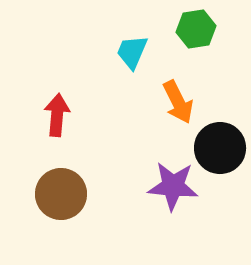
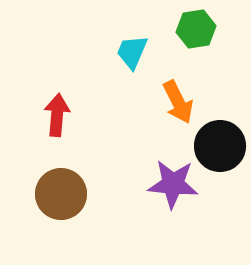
black circle: moved 2 px up
purple star: moved 2 px up
